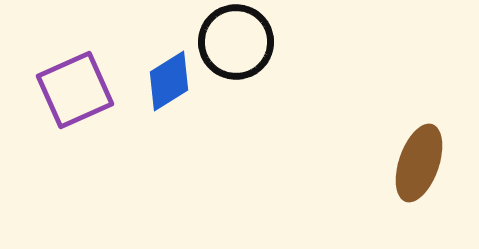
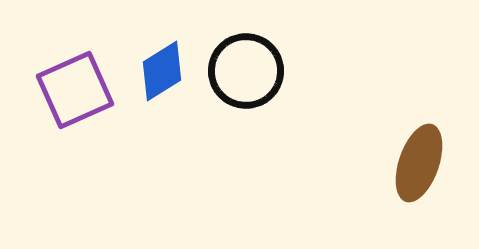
black circle: moved 10 px right, 29 px down
blue diamond: moved 7 px left, 10 px up
